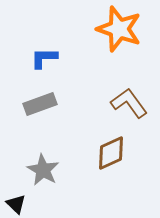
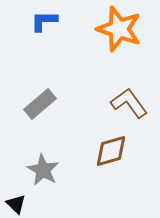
blue L-shape: moved 37 px up
gray rectangle: rotated 20 degrees counterclockwise
brown diamond: moved 2 px up; rotated 9 degrees clockwise
